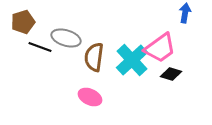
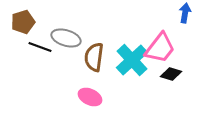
pink trapezoid: rotated 16 degrees counterclockwise
